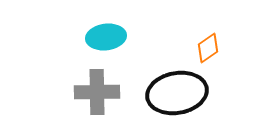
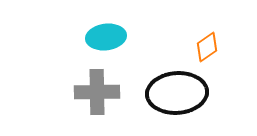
orange diamond: moved 1 px left, 1 px up
black ellipse: rotated 6 degrees clockwise
